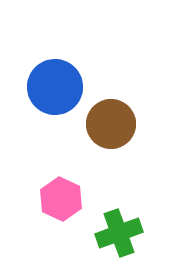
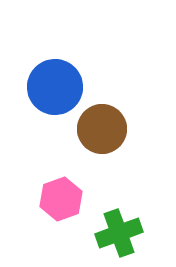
brown circle: moved 9 px left, 5 px down
pink hexagon: rotated 15 degrees clockwise
